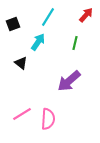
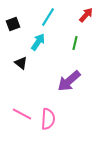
pink line: rotated 60 degrees clockwise
